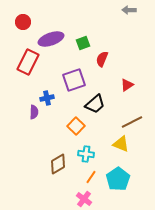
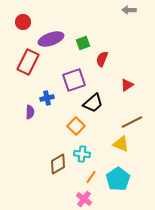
black trapezoid: moved 2 px left, 1 px up
purple semicircle: moved 4 px left
cyan cross: moved 4 px left
